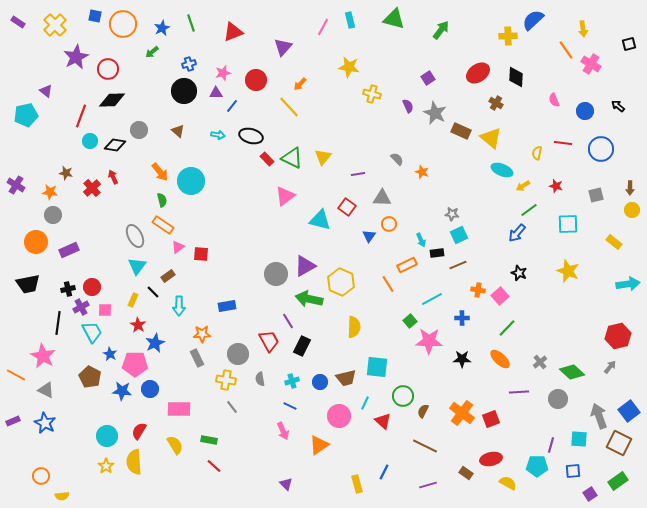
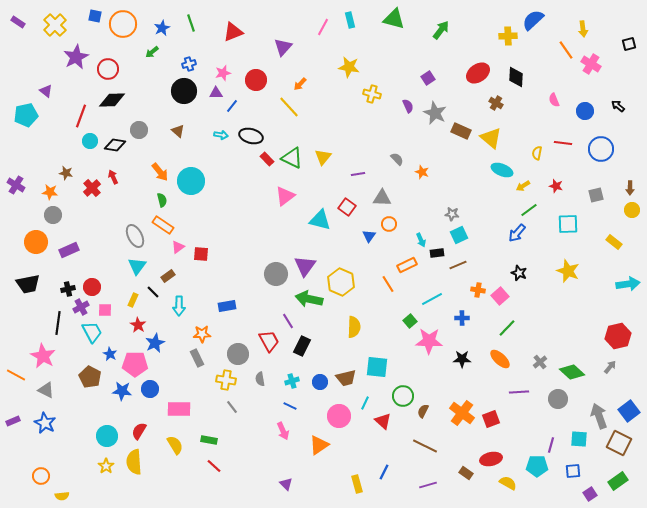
cyan arrow at (218, 135): moved 3 px right
purple triangle at (305, 266): rotated 25 degrees counterclockwise
